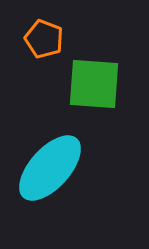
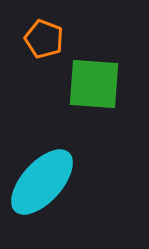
cyan ellipse: moved 8 px left, 14 px down
